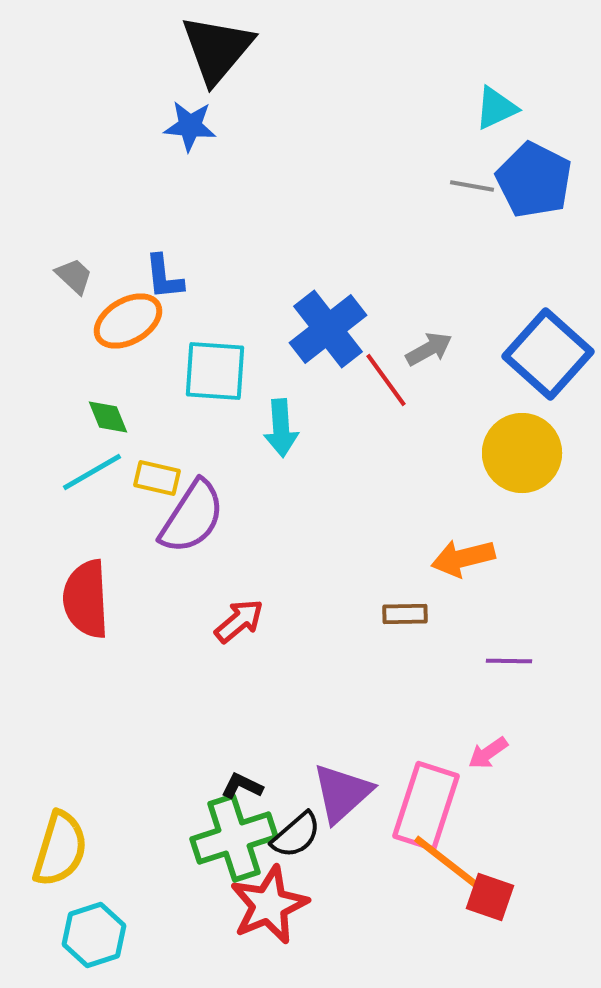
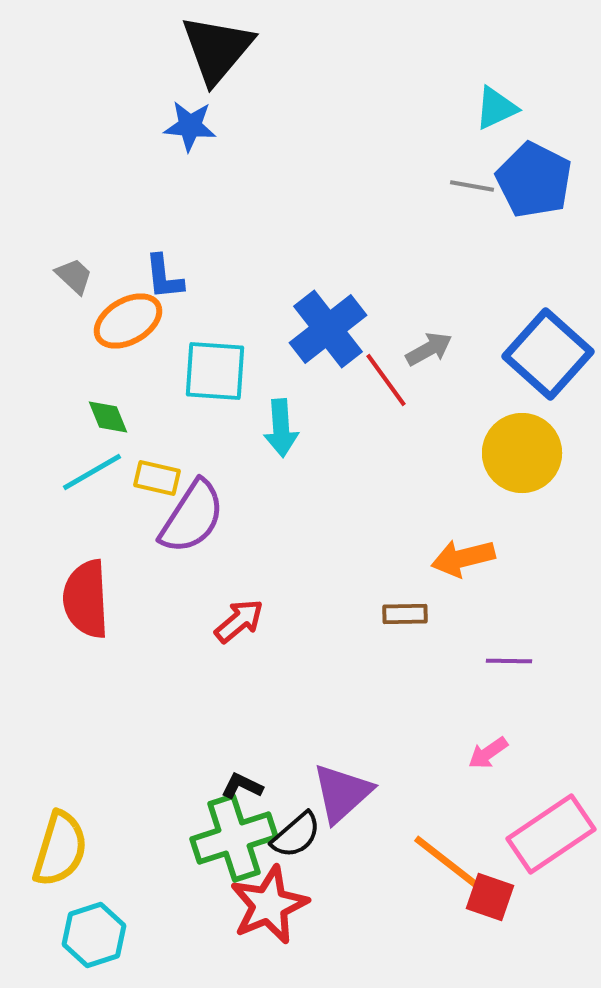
pink rectangle: moved 125 px right, 28 px down; rotated 38 degrees clockwise
